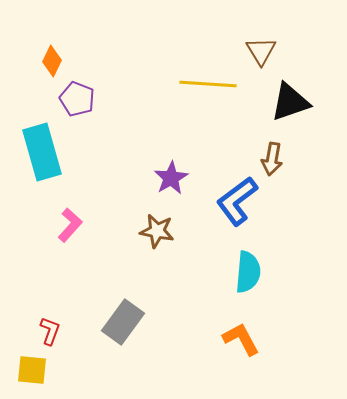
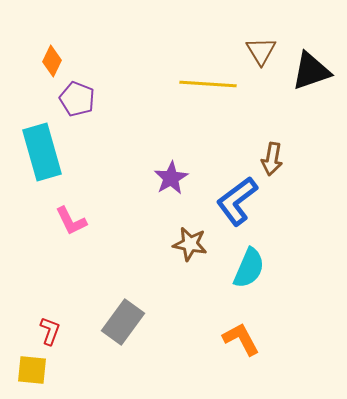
black triangle: moved 21 px right, 31 px up
pink L-shape: moved 1 px right, 4 px up; rotated 112 degrees clockwise
brown star: moved 33 px right, 13 px down
cyan semicircle: moved 1 px right, 4 px up; rotated 18 degrees clockwise
